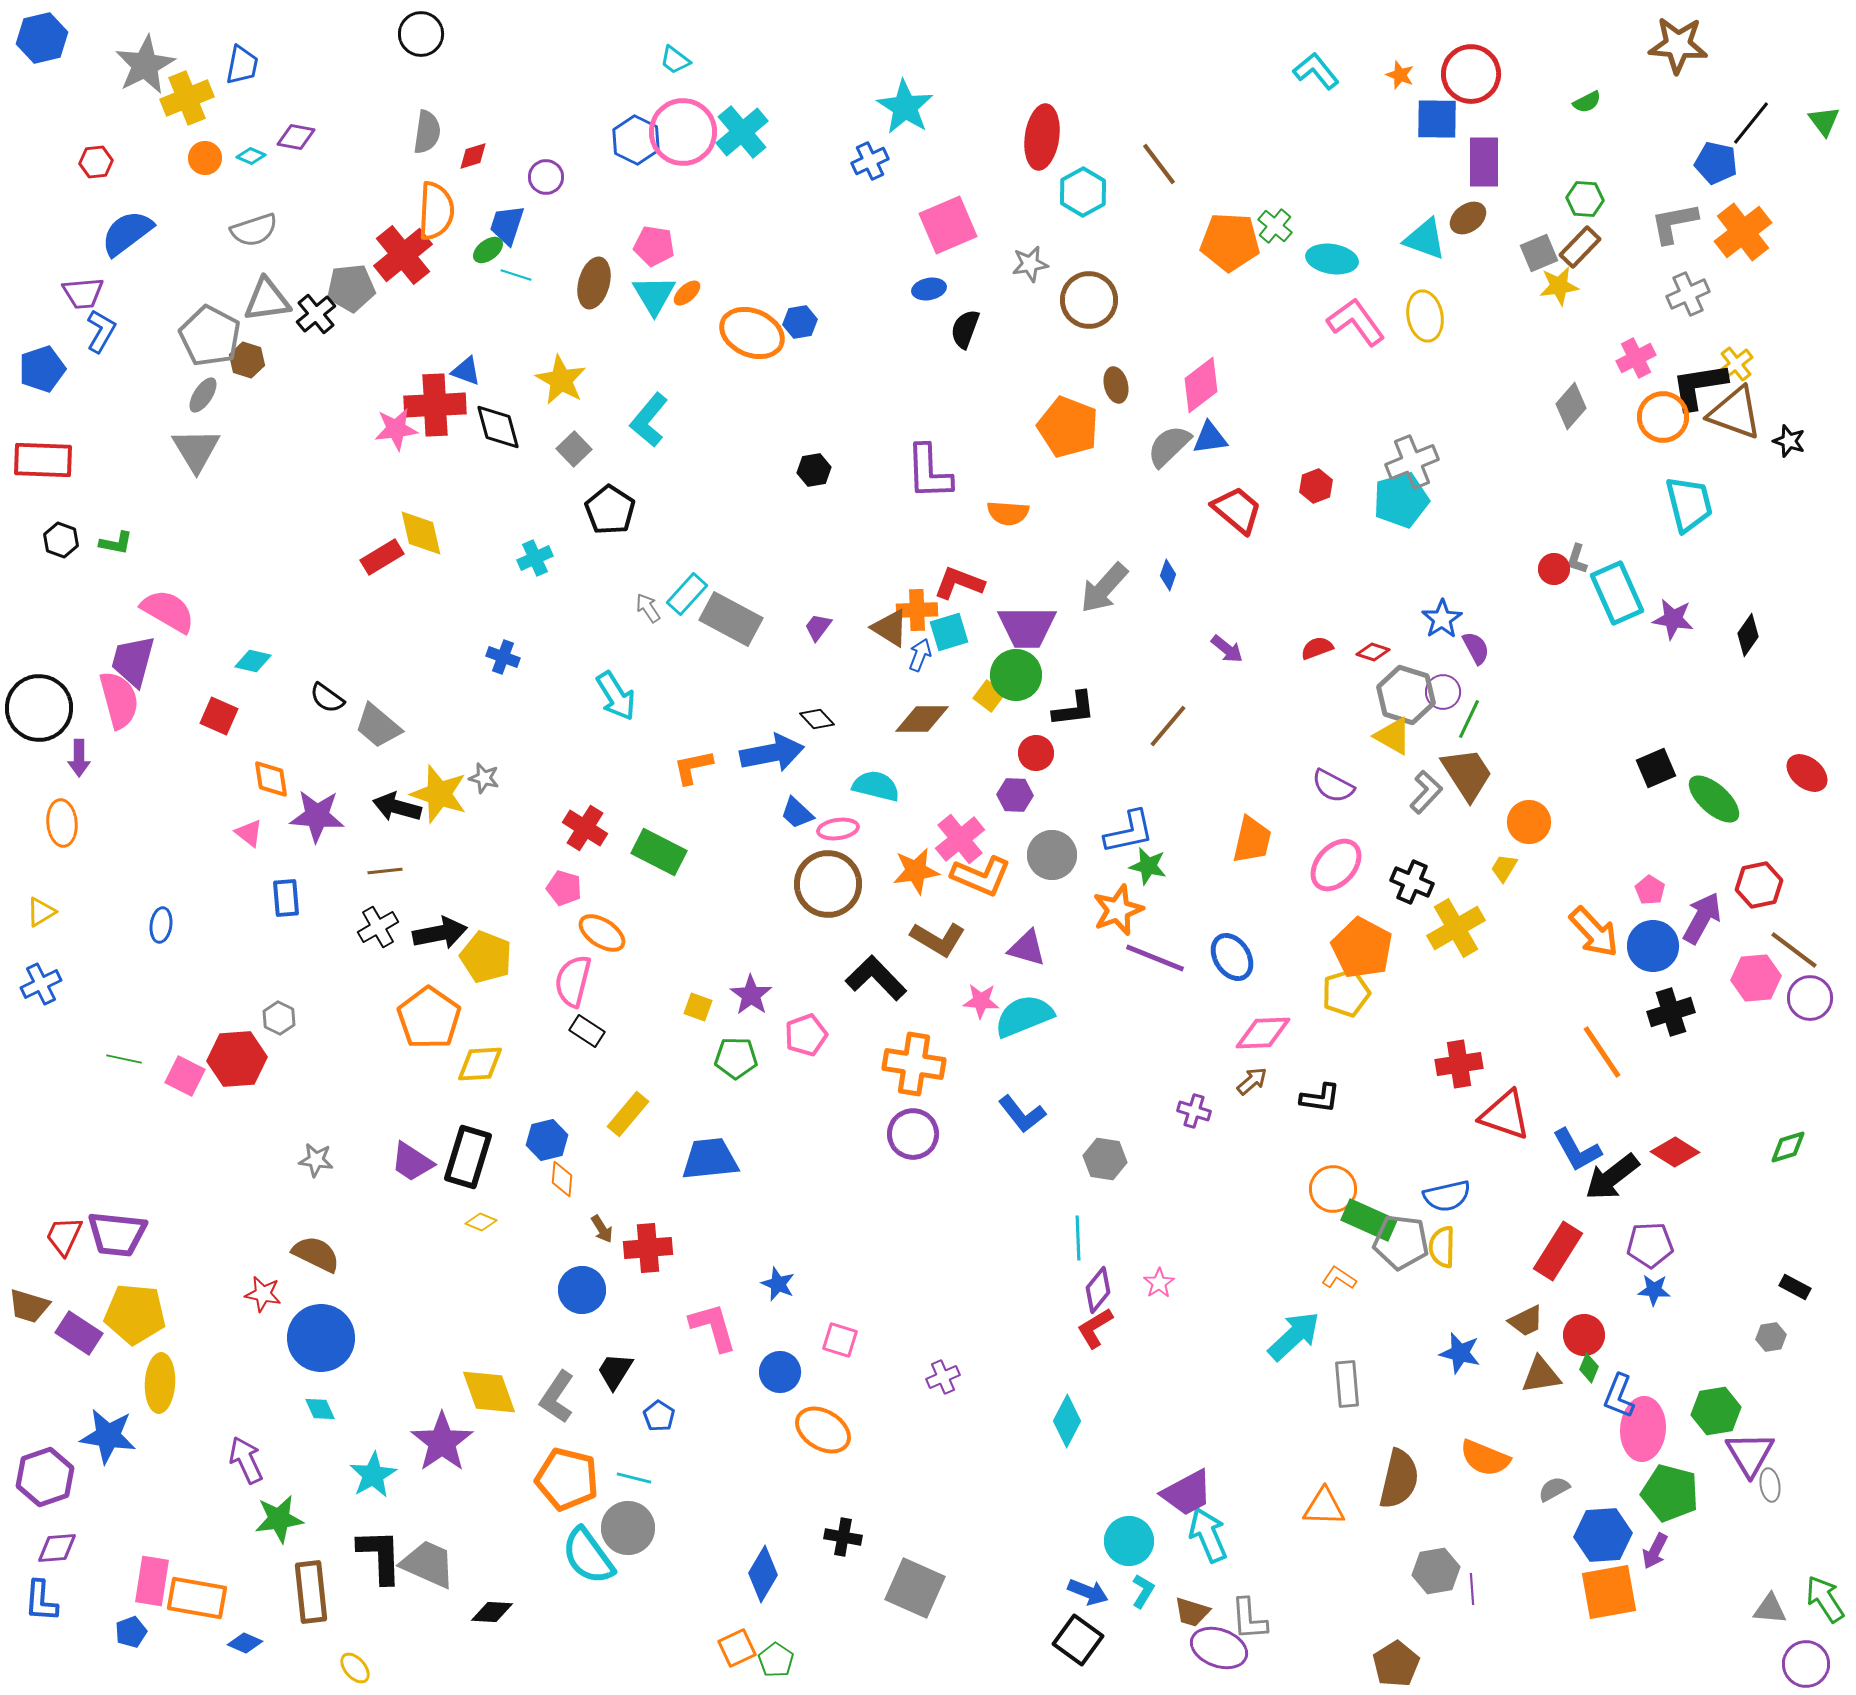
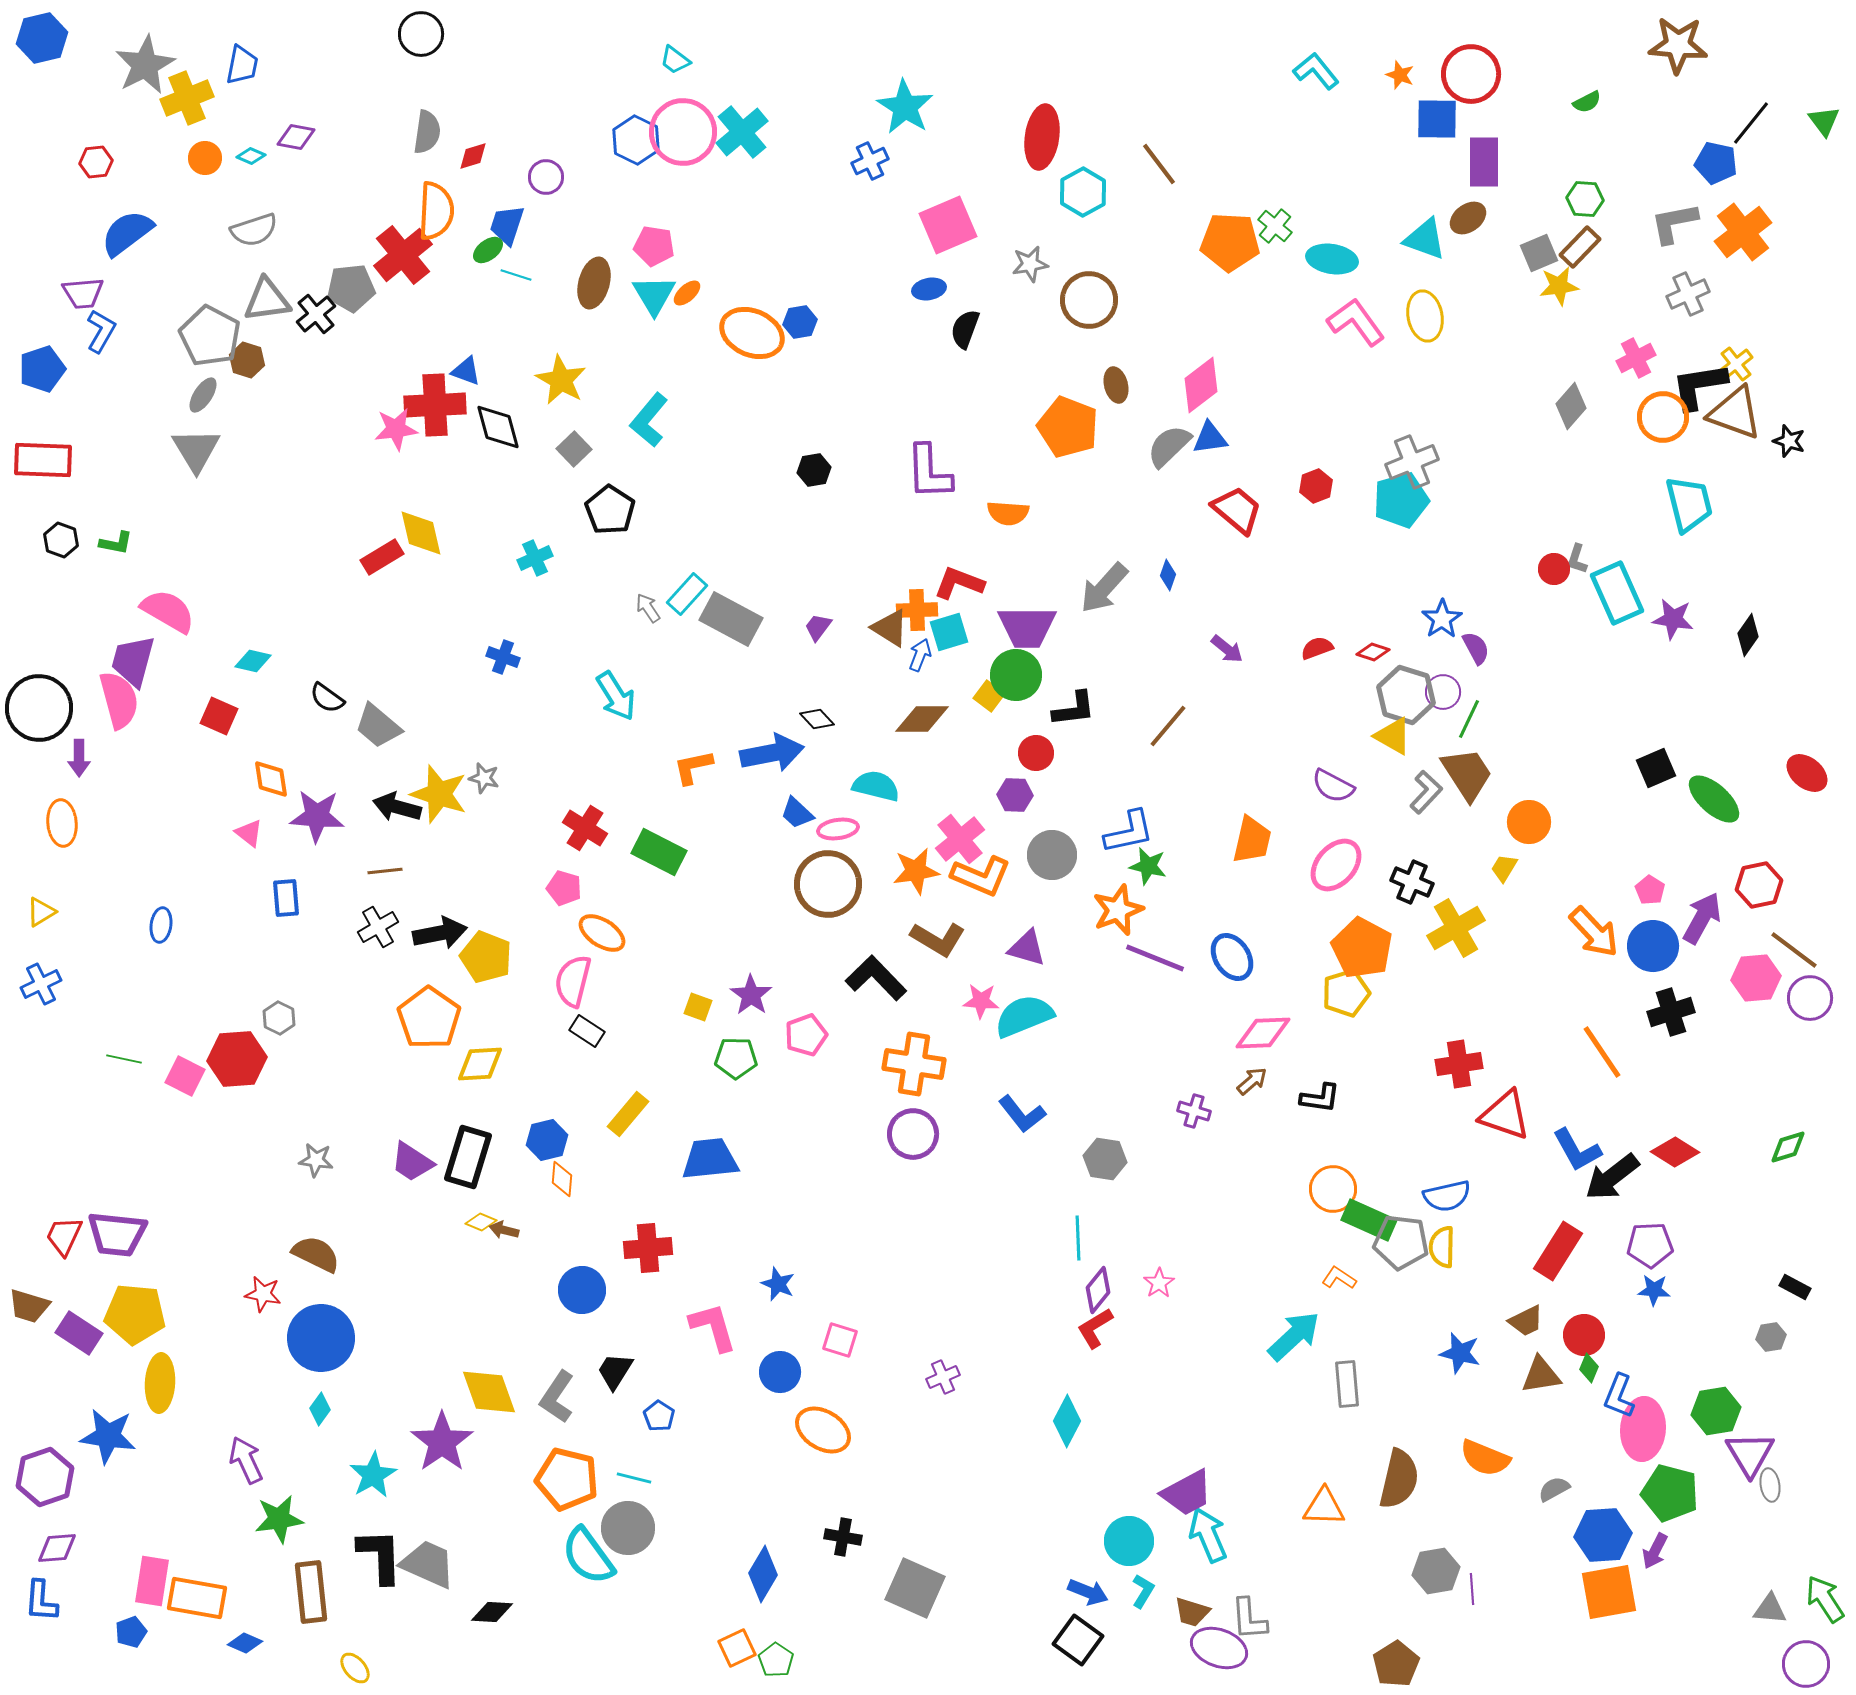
brown arrow at (602, 1229): moved 98 px left, 1 px down; rotated 136 degrees clockwise
cyan diamond at (320, 1409): rotated 60 degrees clockwise
